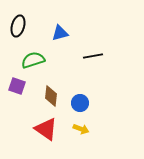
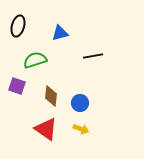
green semicircle: moved 2 px right
